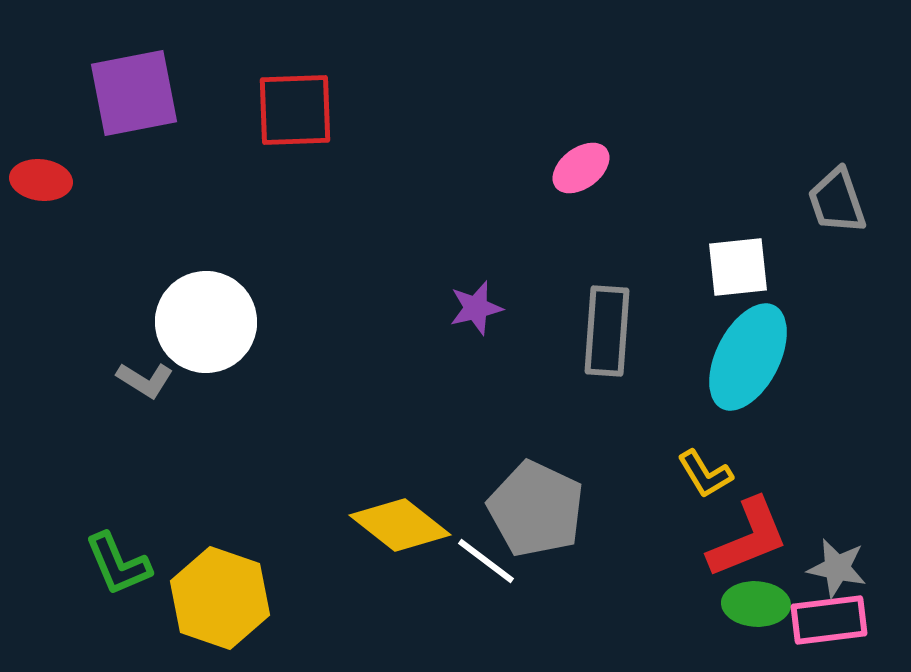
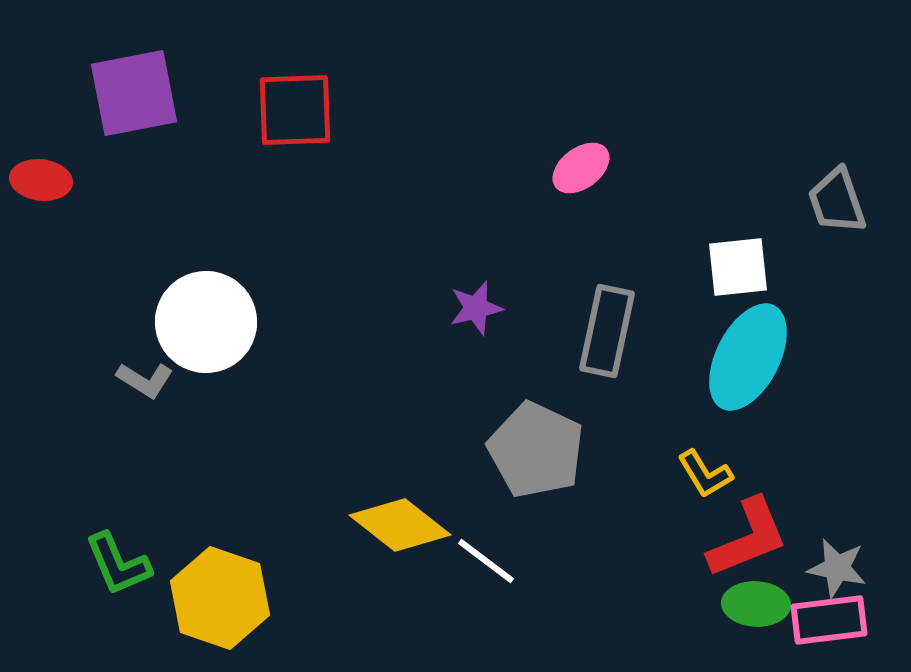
gray rectangle: rotated 8 degrees clockwise
gray pentagon: moved 59 px up
